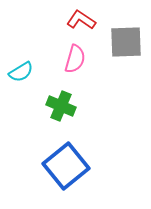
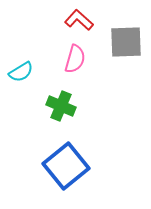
red L-shape: moved 2 px left; rotated 8 degrees clockwise
